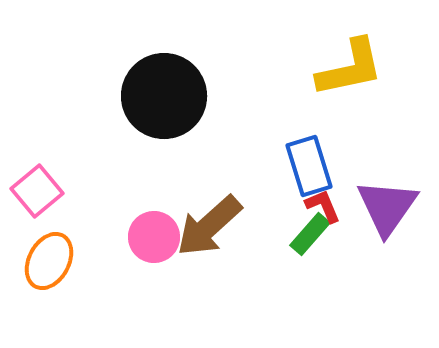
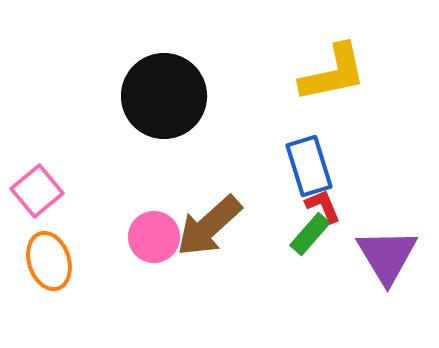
yellow L-shape: moved 17 px left, 5 px down
purple triangle: moved 49 px down; rotated 6 degrees counterclockwise
orange ellipse: rotated 46 degrees counterclockwise
